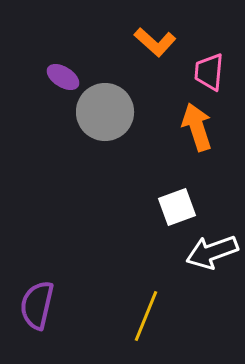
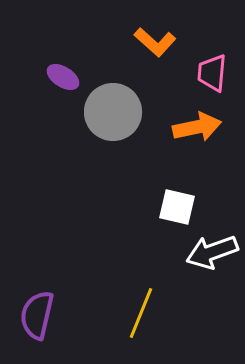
pink trapezoid: moved 3 px right, 1 px down
gray circle: moved 8 px right
orange arrow: rotated 96 degrees clockwise
white square: rotated 33 degrees clockwise
purple semicircle: moved 10 px down
yellow line: moved 5 px left, 3 px up
